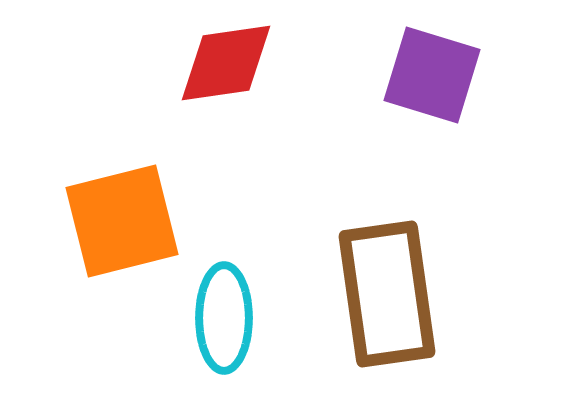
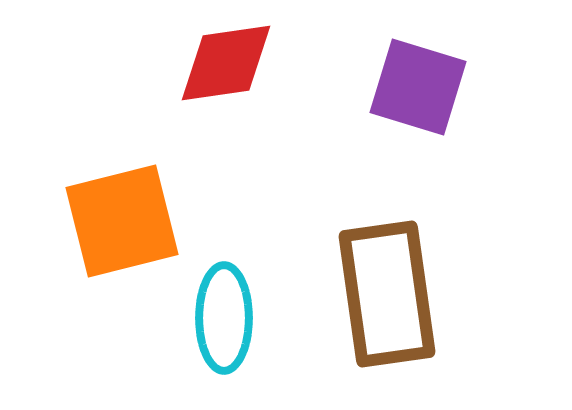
purple square: moved 14 px left, 12 px down
